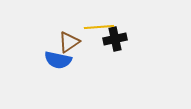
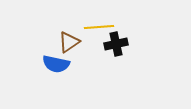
black cross: moved 1 px right, 5 px down
blue semicircle: moved 2 px left, 4 px down
